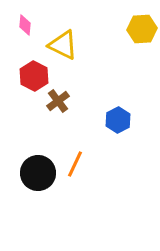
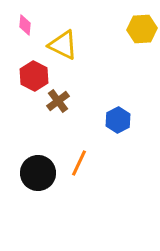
orange line: moved 4 px right, 1 px up
